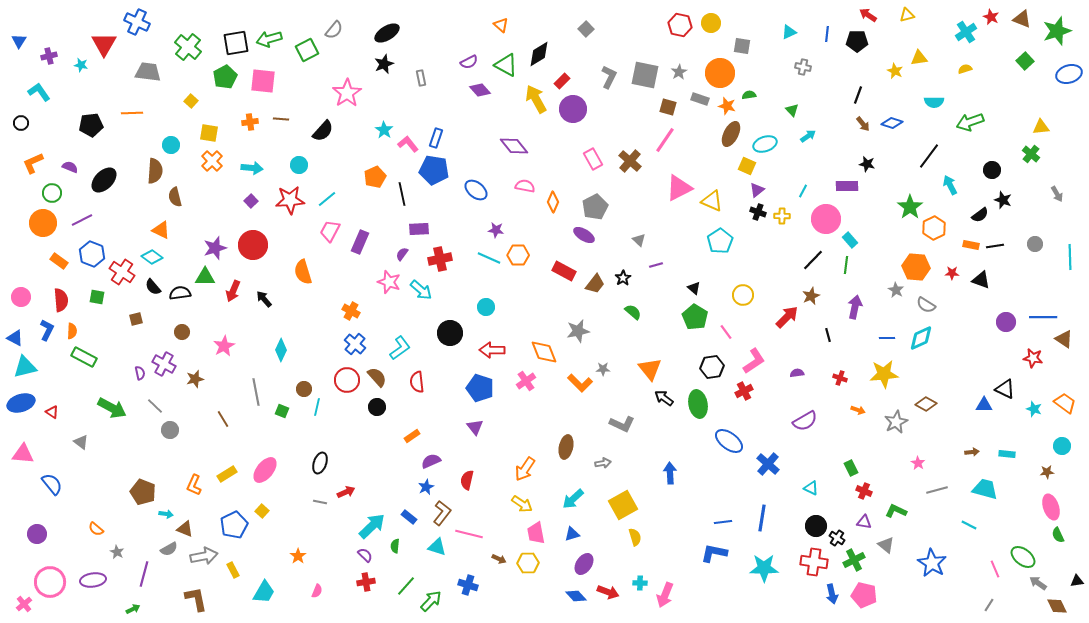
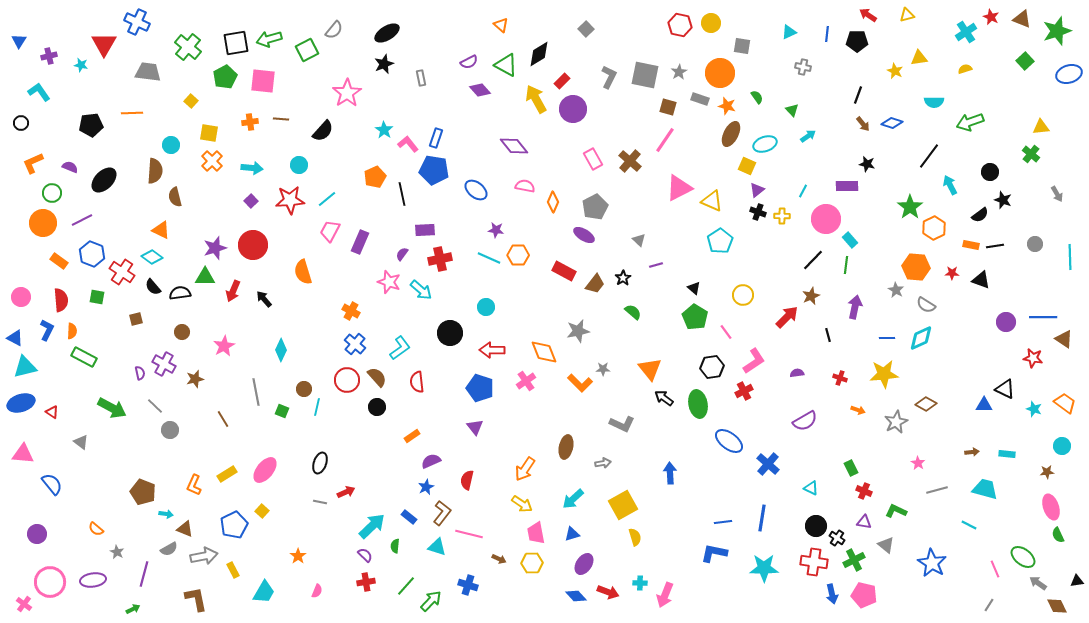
green semicircle at (749, 95): moved 8 px right, 2 px down; rotated 64 degrees clockwise
black circle at (992, 170): moved 2 px left, 2 px down
purple rectangle at (419, 229): moved 6 px right, 1 px down
yellow hexagon at (528, 563): moved 4 px right
pink cross at (24, 604): rotated 14 degrees counterclockwise
